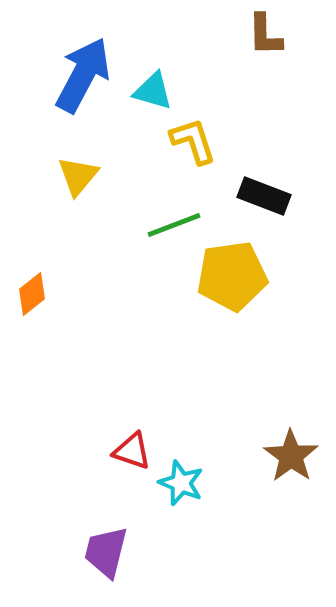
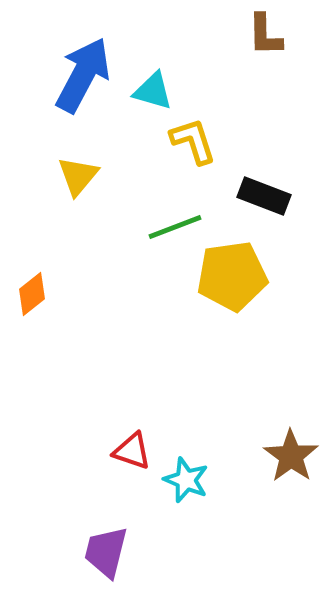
green line: moved 1 px right, 2 px down
cyan star: moved 5 px right, 3 px up
